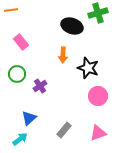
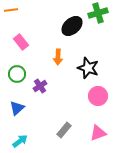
black ellipse: rotated 60 degrees counterclockwise
orange arrow: moved 5 px left, 2 px down
blue triangle: moved 12 px left, 10 px up
cyan arrow: moved 2 px down
